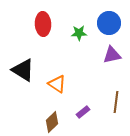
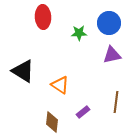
red ellipse: moved 7 px up
black triangle: moved 1 px down
orange triangle: moved 3 px right, 1 px down
brown diamond: rotated 40 degrees counterclockwise
